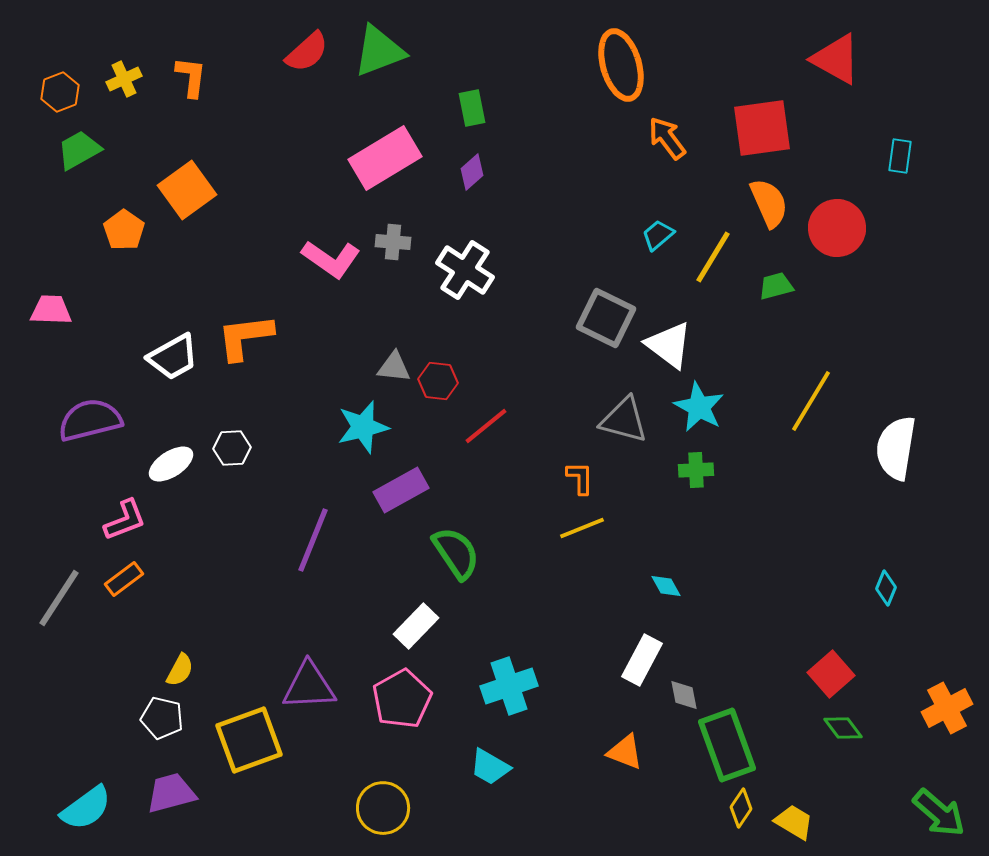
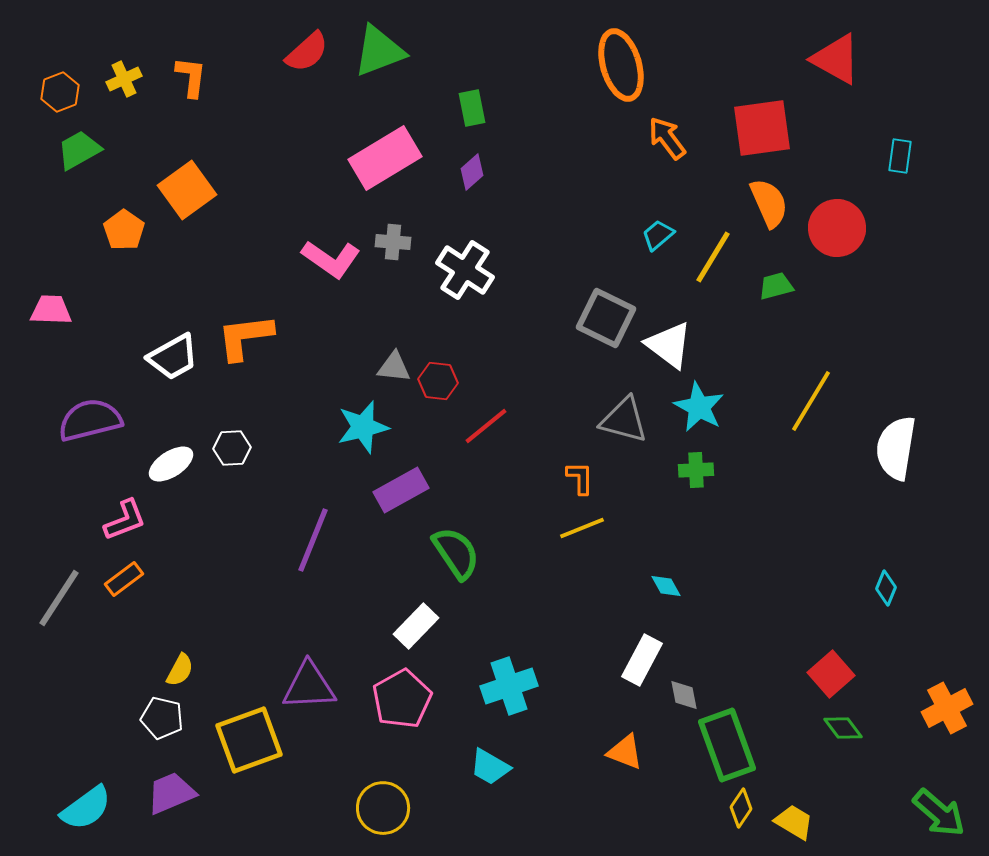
purple trapezoid at (171, 793): rotated 8 degrees counterclockwise
